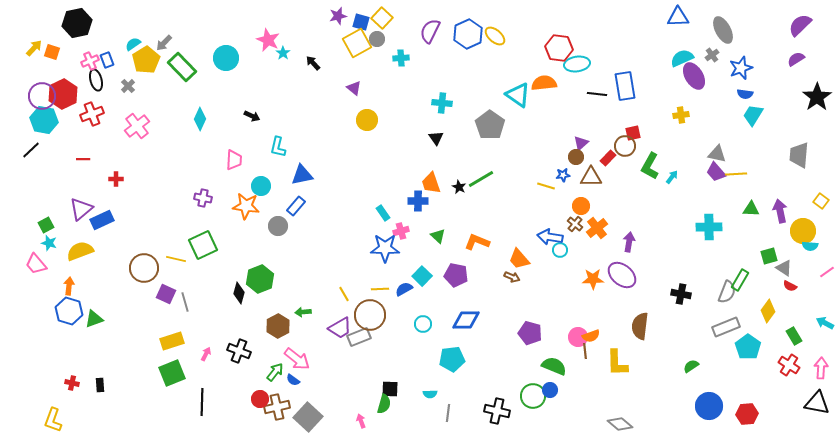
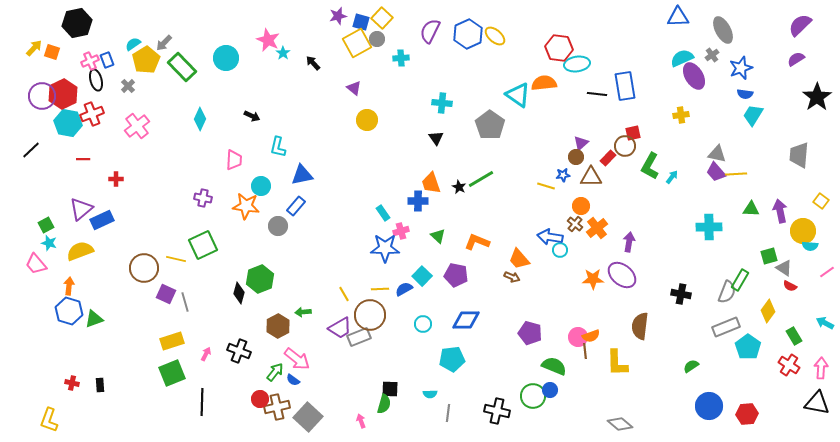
cyan hexagon at (44, 120): moved 24 px right, 3 px down
yellow L-shape at (53, 420): moved 4 px left
